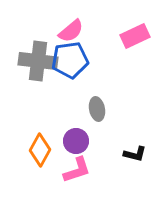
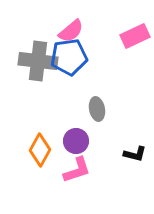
blue pentagon: moved 1 px left, 3 px up
